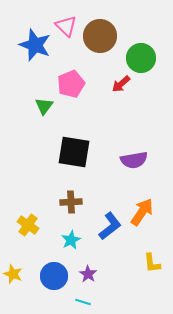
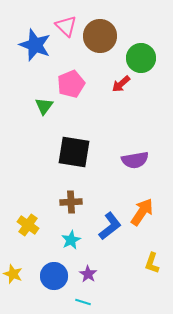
purple semicircle: moved 1 px right
yellow L-shape: rotated 25 degrees clockwise
